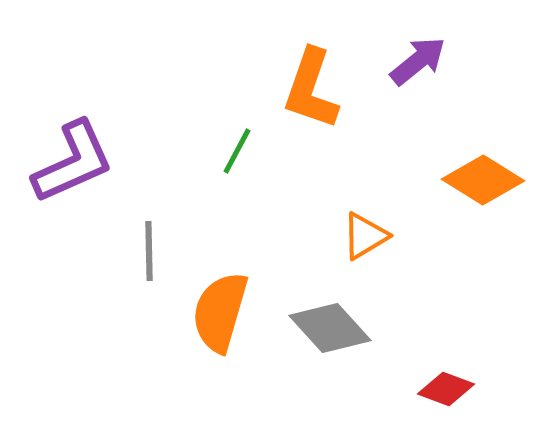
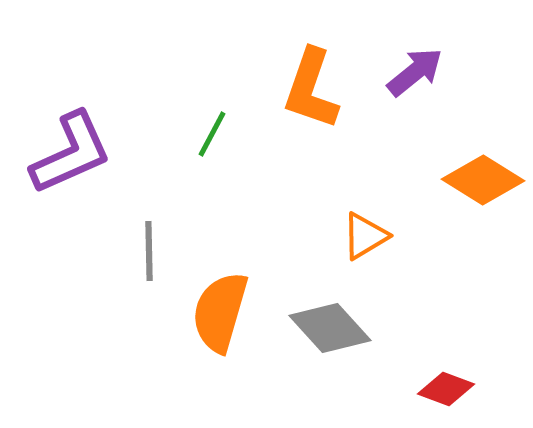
purple arrow: moved 3 px left, 11 px down
green line: moved 25 px left, 17 px up
purple L-shape: moved 2 px left, 9 px up
